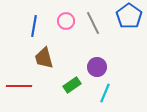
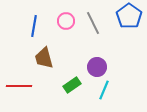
cyan line: moved 1 px left, 3 px up
